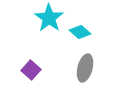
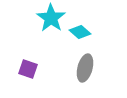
cyan star: moved 2 px right
purple square: moved 3 px left, 1 px up; rotated 24 degrees counterclockwise
